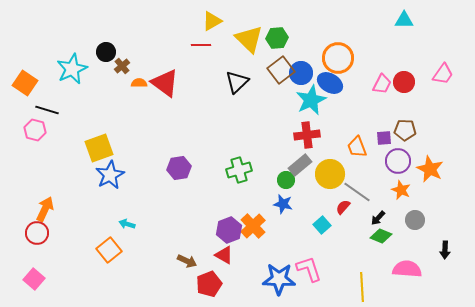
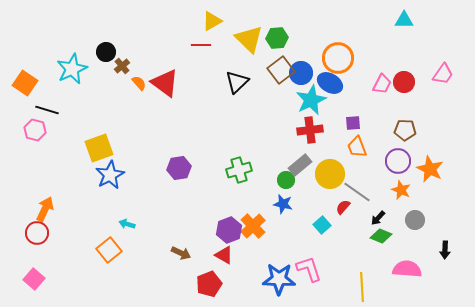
orange semicircle at (139, 83): rotated 49 degrees clockwise
red cross at (307, 135): moved 3 px right, 5 px up
purple square at (384, 138): moved 31 px left, 15 px up
brown arrow at (187, 261): moved 6 px left, 8 px up
